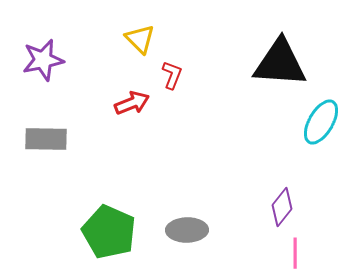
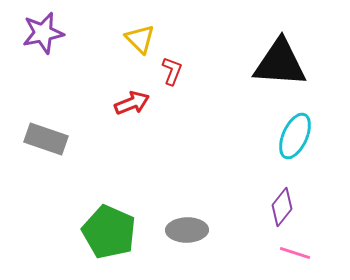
purple star: moved 27 px up
red L-shape: moved 4 px up
cyan ellipse: moved 26 px left, 14 px down; rotated 6 degrees counterclockwise
gray rectangle: rotated 18 degrees clockwise
pink line: rotated 72 degrees counterclockwise
